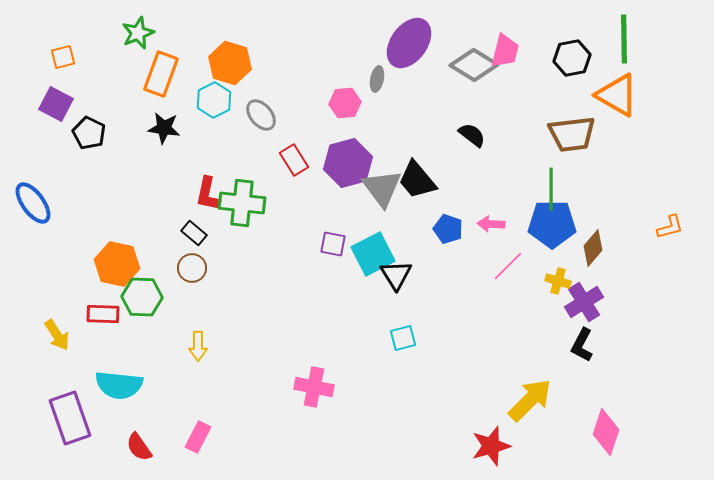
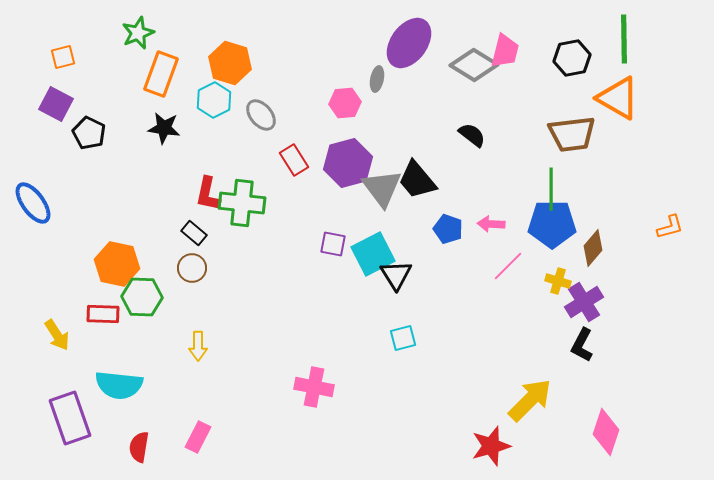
orange triangle at (617, 95): moved 1 px right, 3 px down
red semicircle at (139, 447): rotated 44 degrees clockwise
